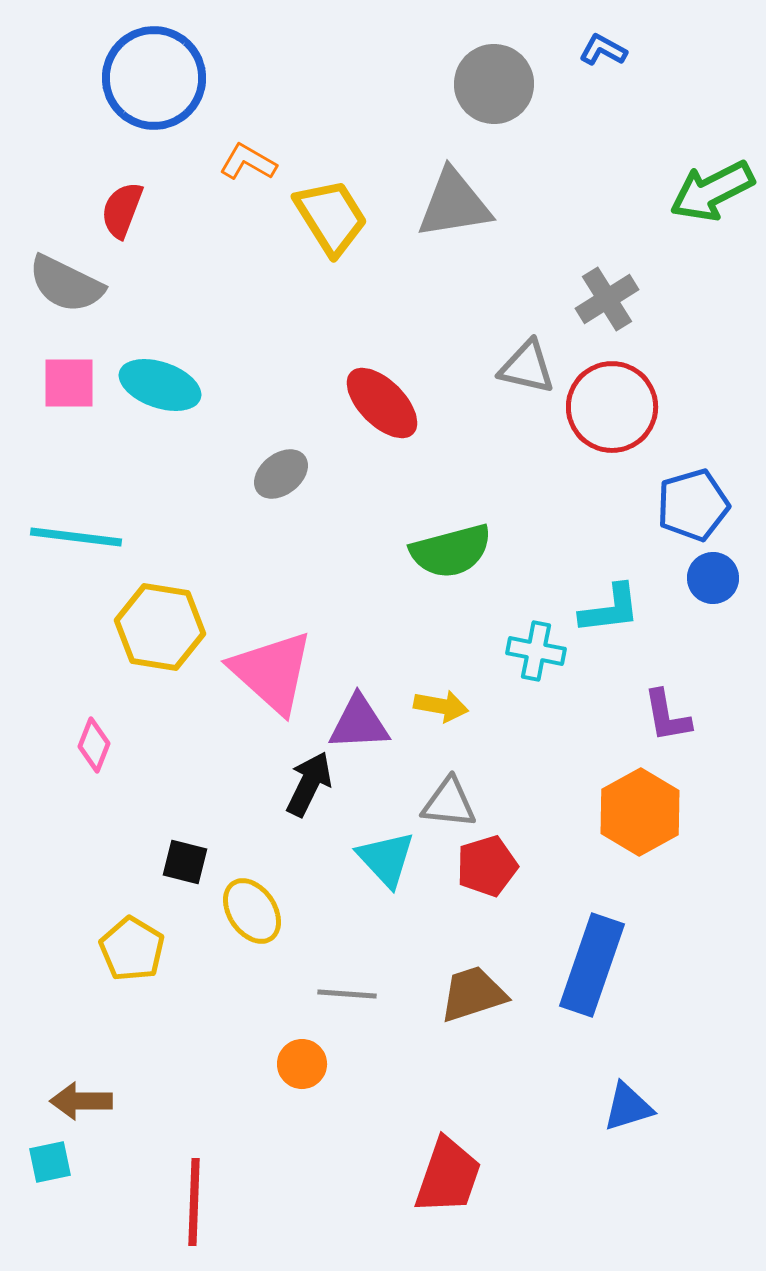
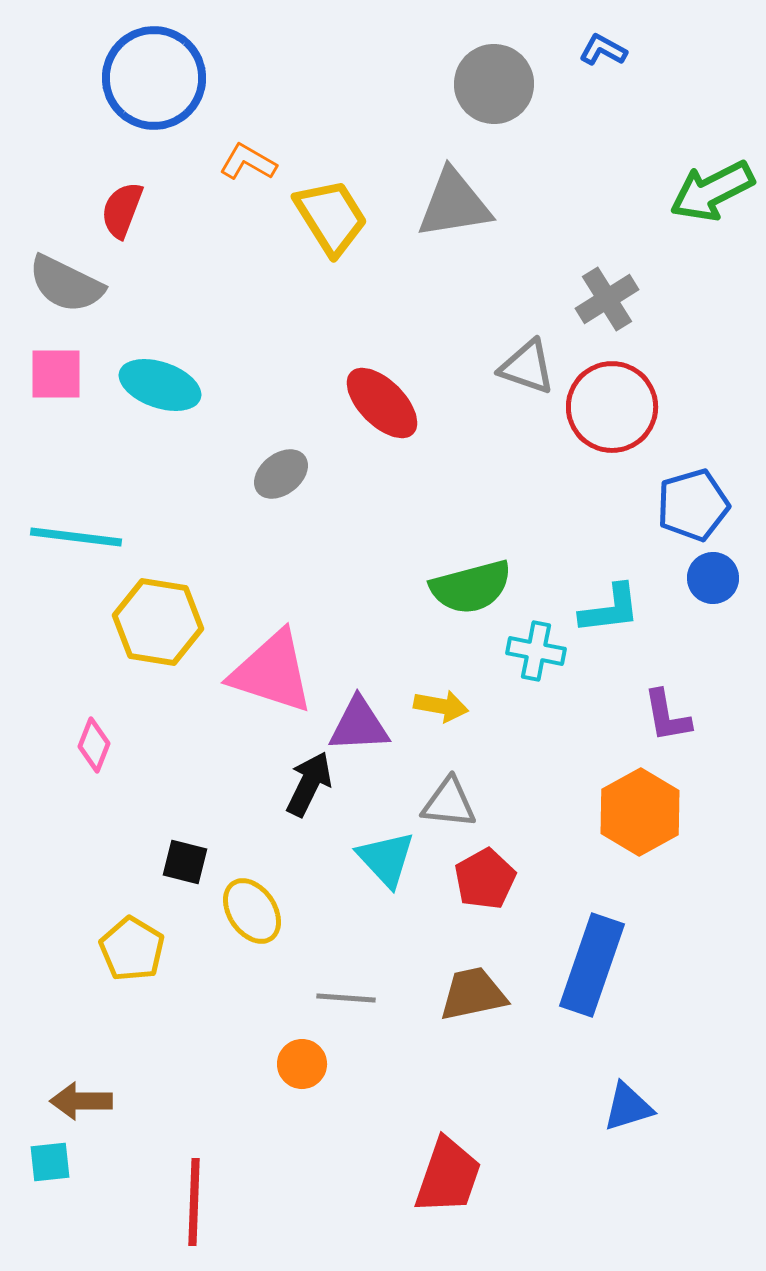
gray triangle at (527, 367): rotated 6 degrees clockwise
pink square at (69, 383): moved 13 px left, 9 px up
green semicircle at (451, 551): moved 20 px right, 36 px down
yellow hexagon at (160, 627): moved 2 px left, 5 px up
pink triangle at (272, 672): rotated 24 degrees counterclockwise
purple triangle at (359, 723): moved 2 px down
red pentagon at (487, 866): moved 2 px left, 13 px down; rotated 12 degrees counterclockwise
gray line at (347, 994): moved 1 px left, 4 px down
brown trapezoid at (473, 994): rotated 6 degrees clockwise
cyan square at (50, 1162): rotated 6 degrees clockwise
